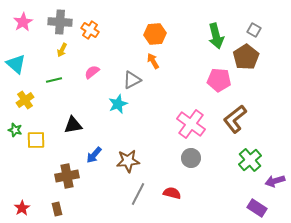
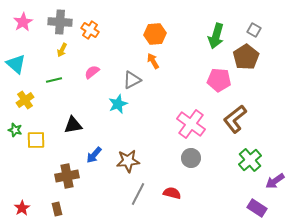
green arrow: rotated 30 degrees clockwise
purple arrow: rotated 18 degrees counterclockwise
